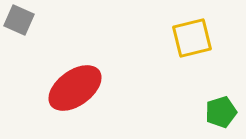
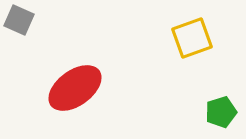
yellow square: rotated 6 degrees counterclockwise
